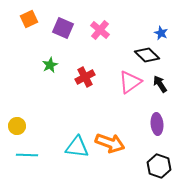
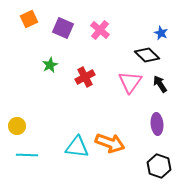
pink triangle: rotated 20 degrees counterclockwise
